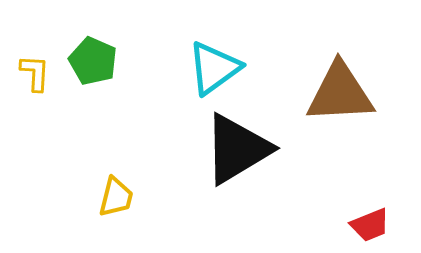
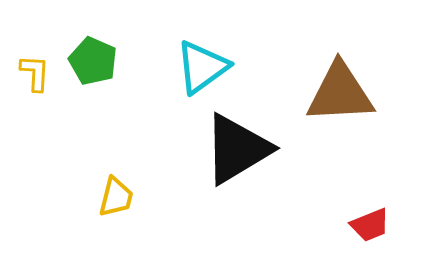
cyan triangle: moved 12 px left, 1 px up
